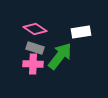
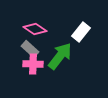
white rectangle: rotated 42 degrees counterclockwise
gray rectangle: moved 5 px left, 1 px down; rotated 24 degrees clockwise
